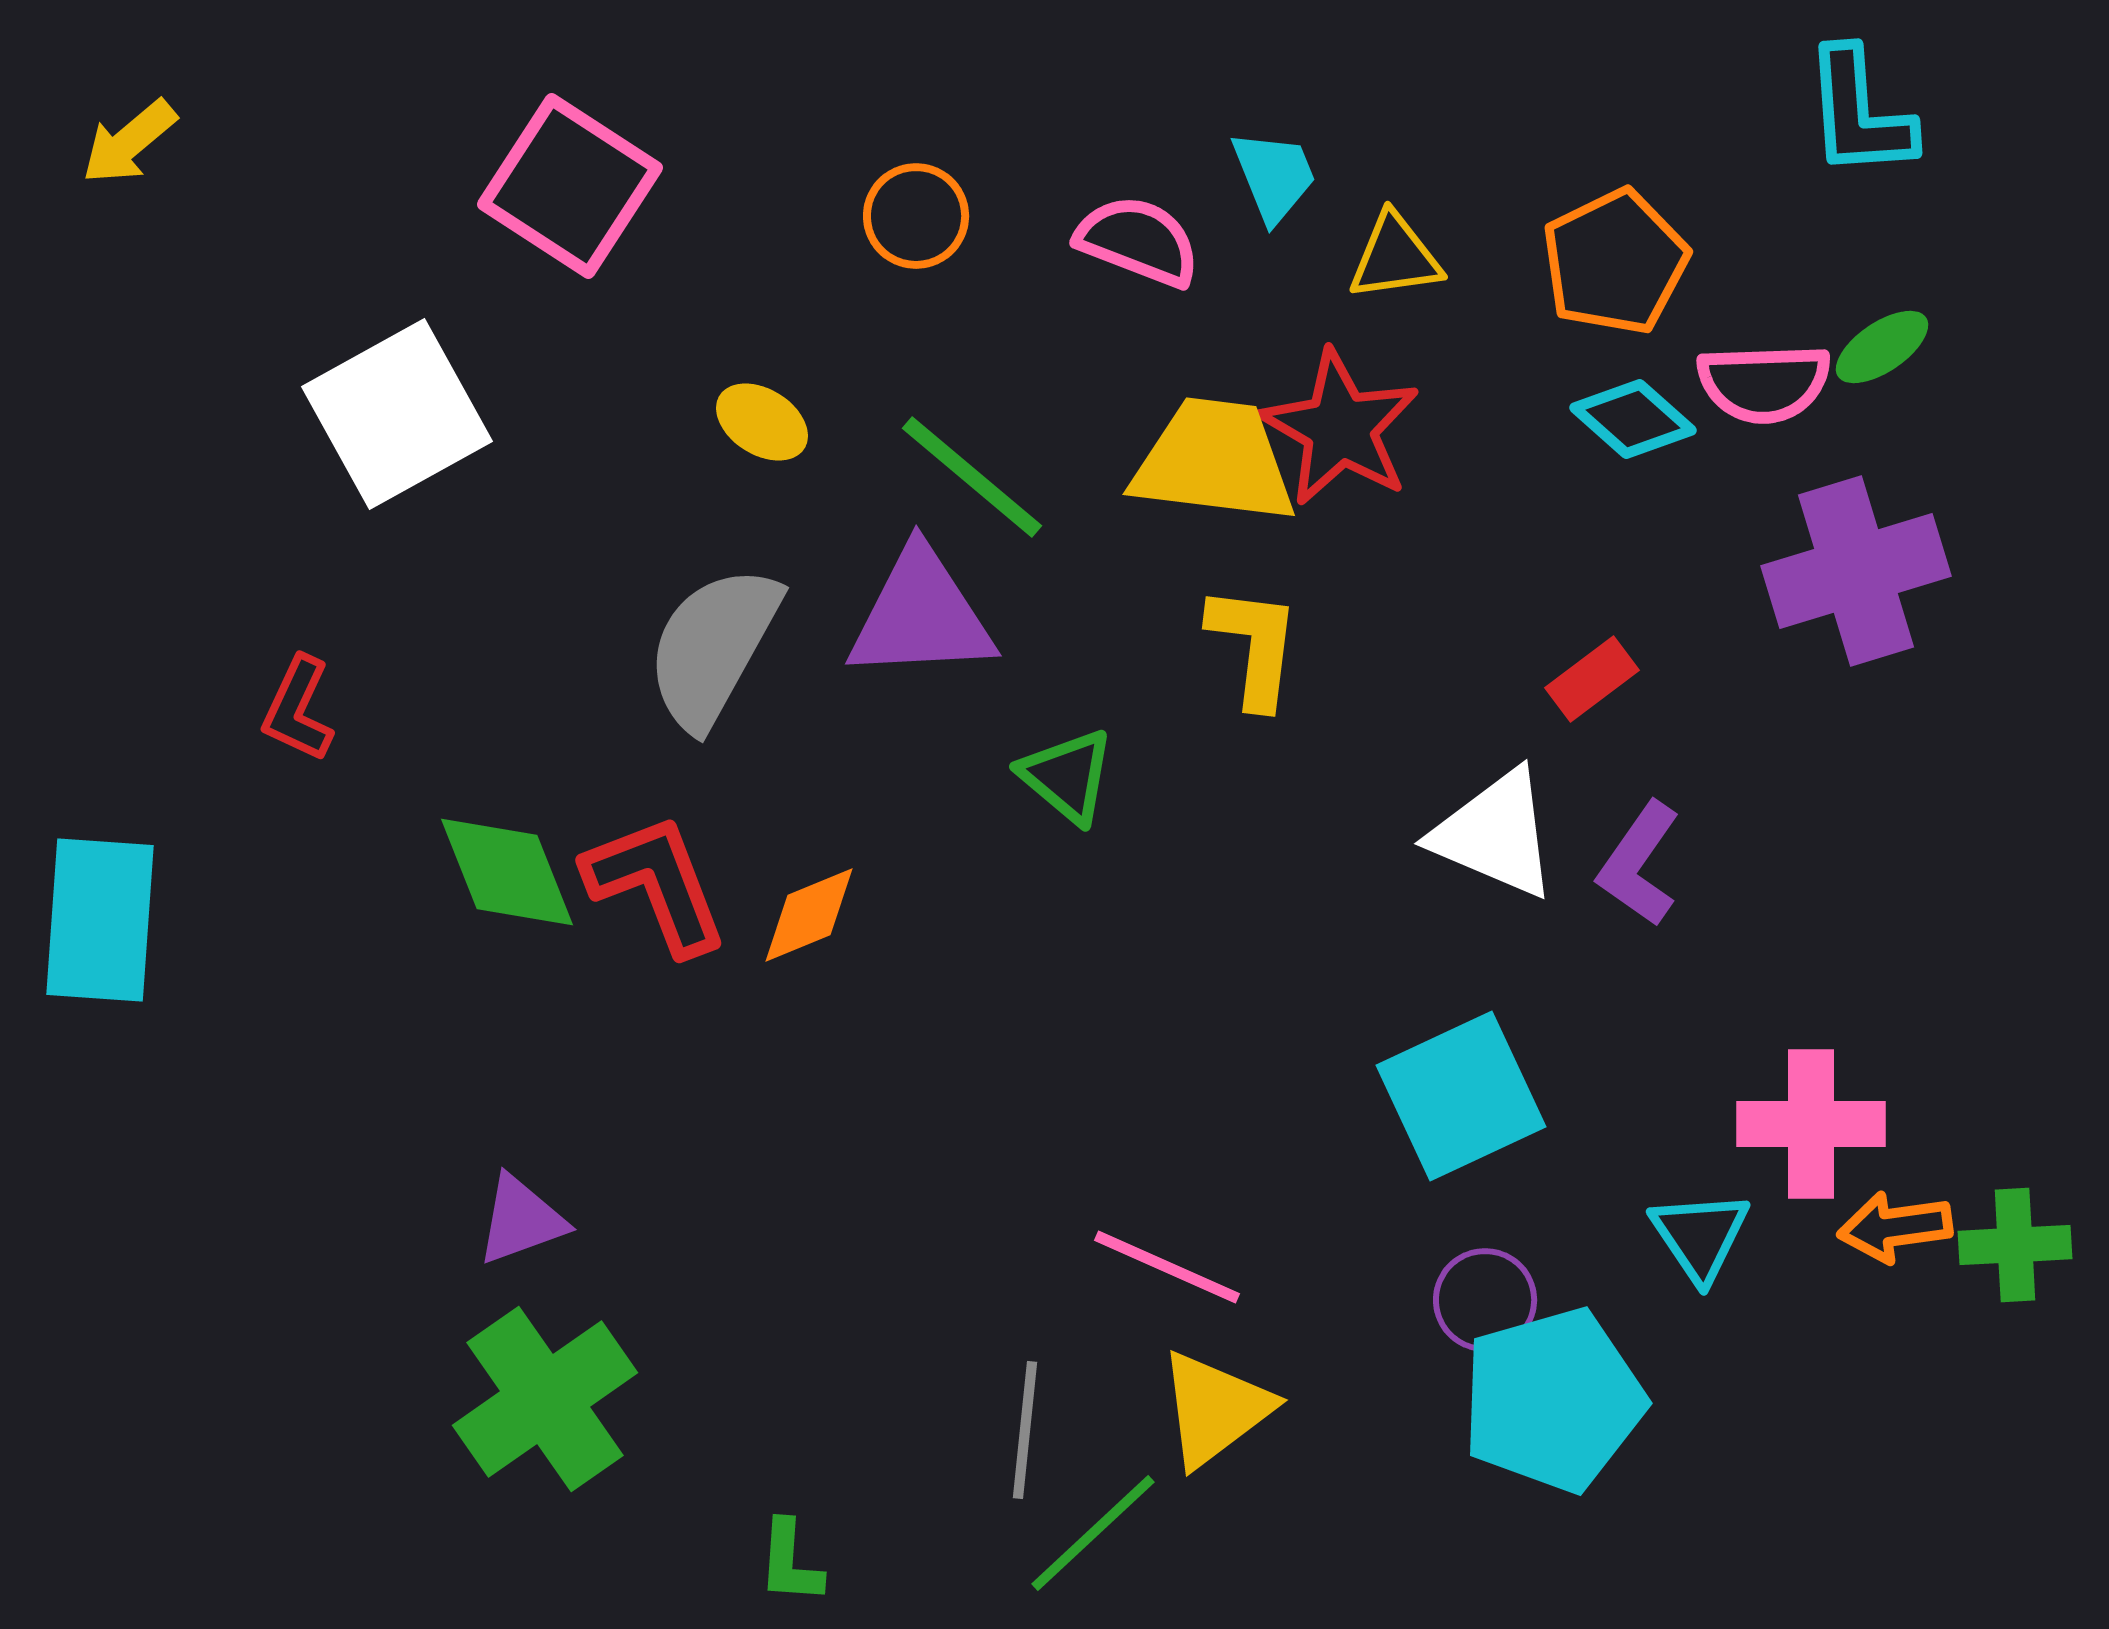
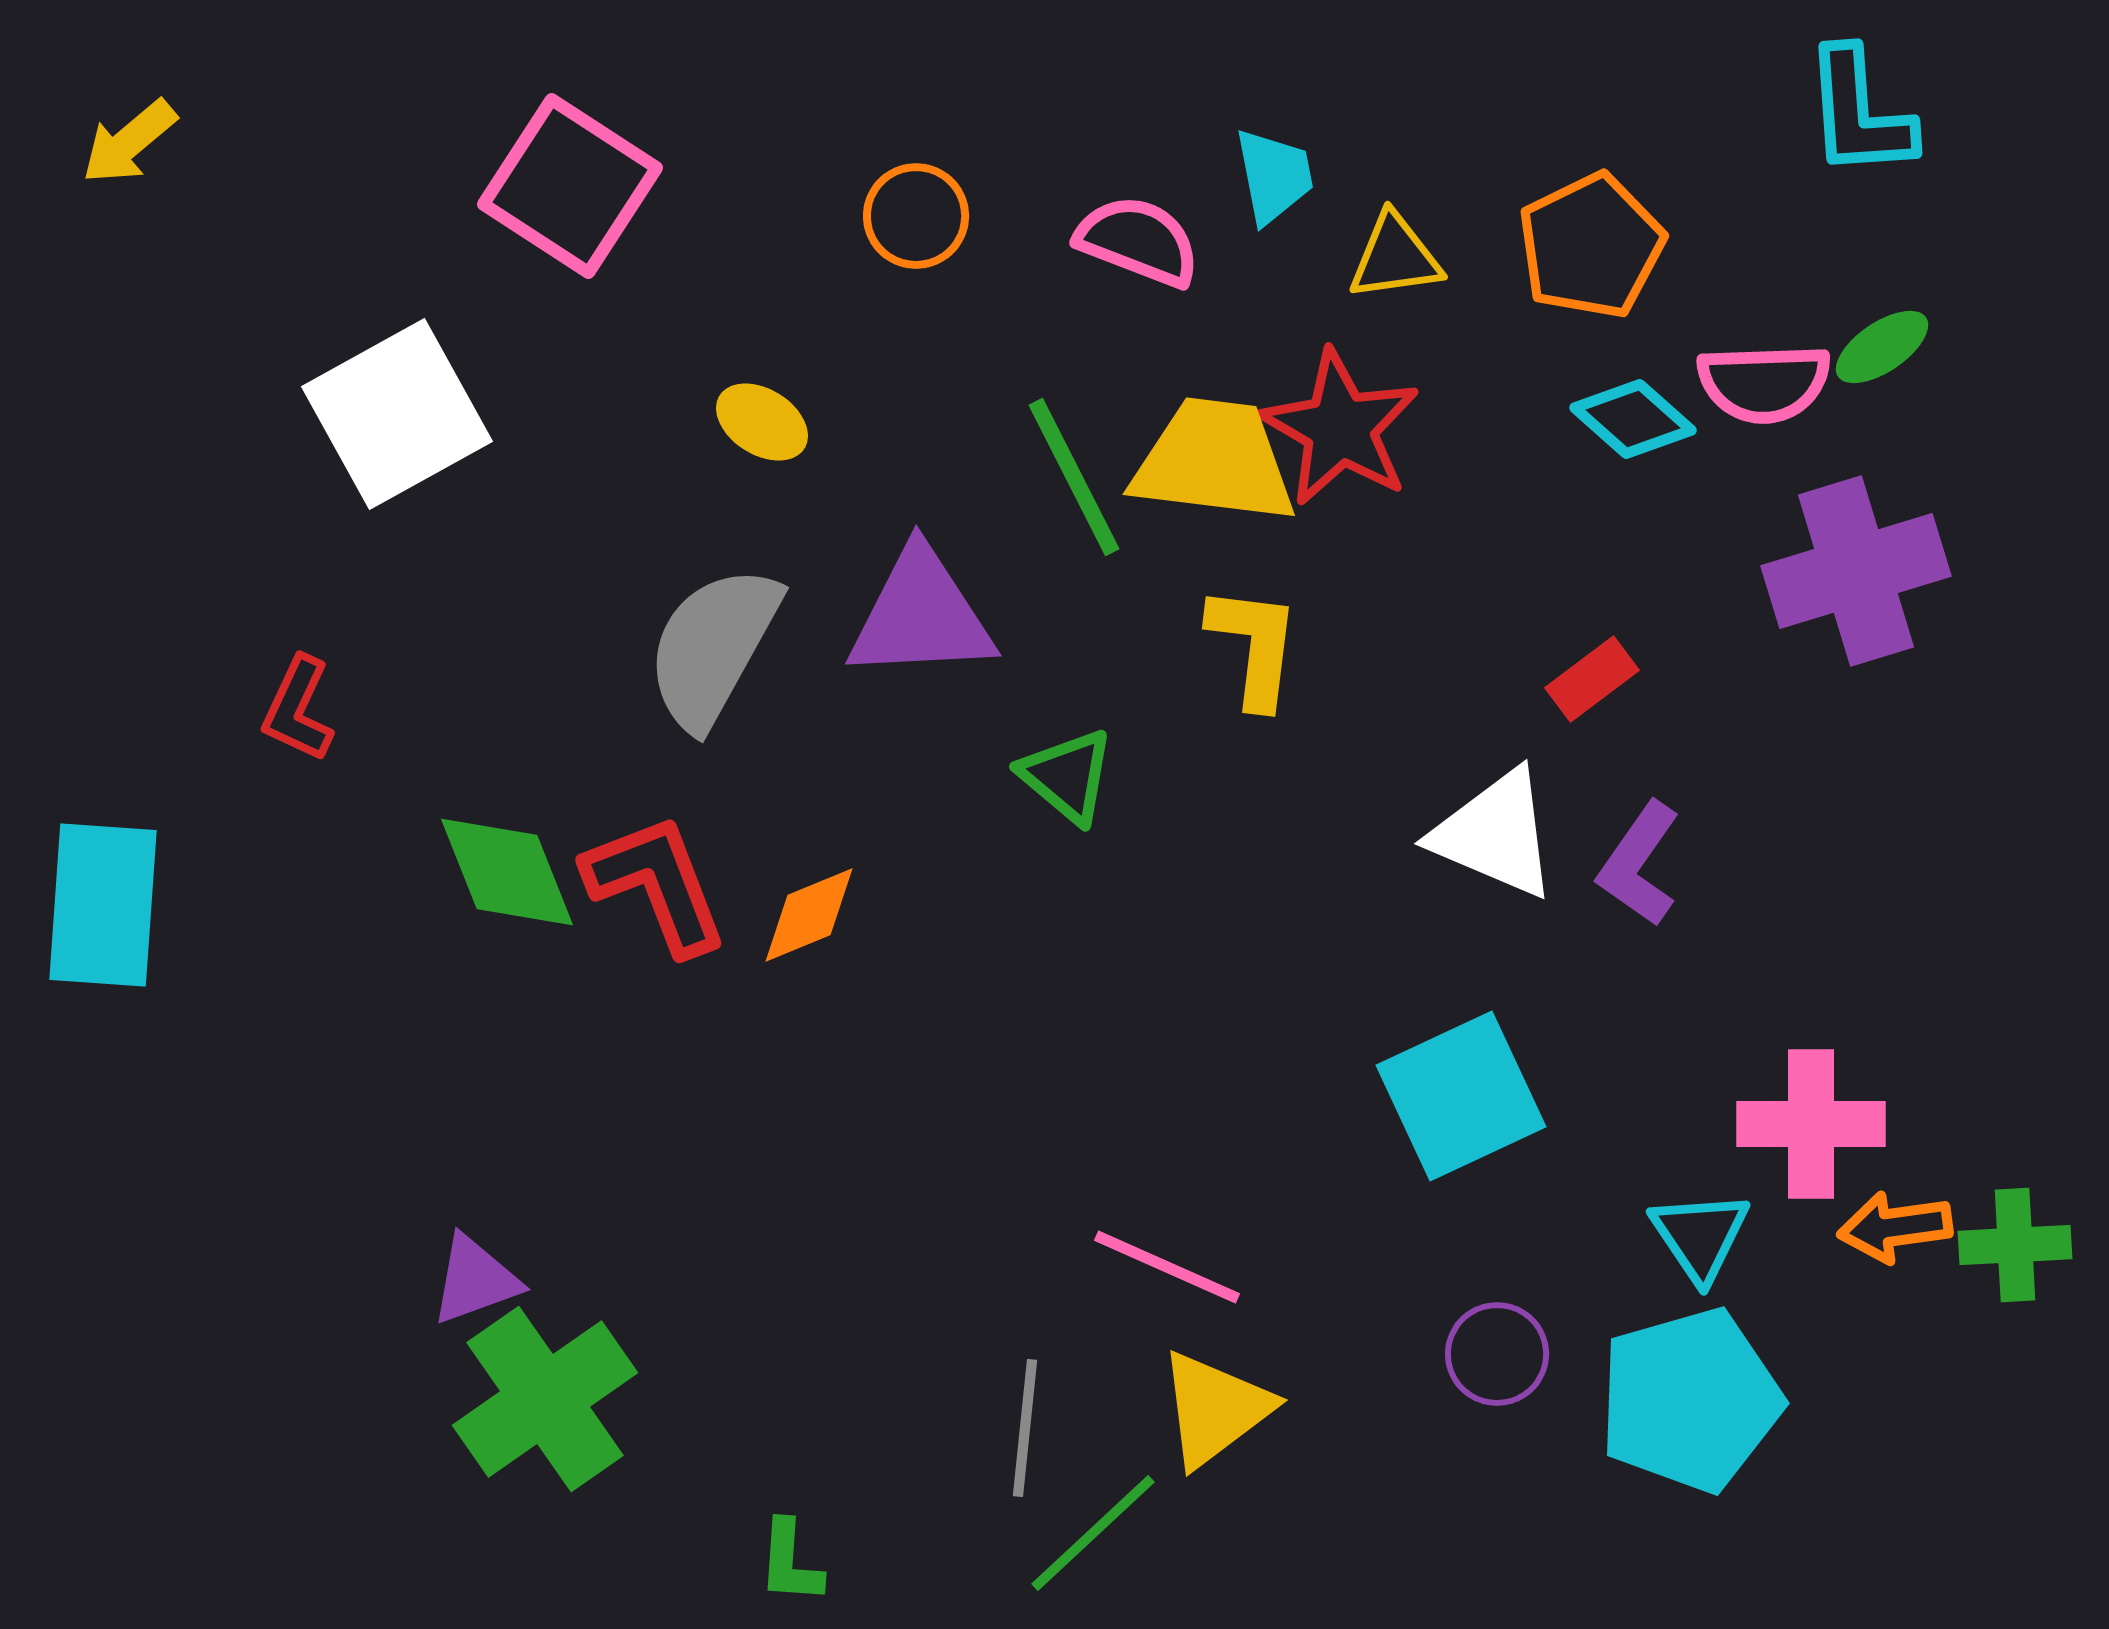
cyan trapezoid at (1274, 176): rotated 11 degrees clockwise
orange pentagon at (1615, 262): moved 24 px left, 16 px up
green line at (972, 477): moved 102 px right; rotated 23 degrees clockwise
cyan rectangle at (100, 920): moved 3 px right, 15 px up
purple triangle at (521, 1220): moved 46 px left, 60 px down
purple circle at (1485, 1300): moved 12 px right, 54 px down
cyan pentagon at (1553, 1400): moved 137 px right
gray line at (1025, 1430): moved 2 px up
